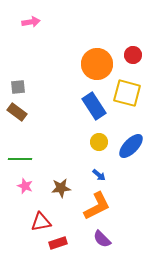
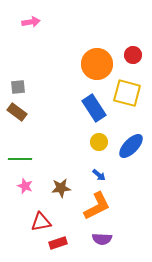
blue rectangle: moved 2 px down
purple semicircle: rotated 42 degrees counterclockwise
